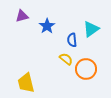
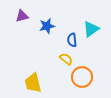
blue star: rotated 21 degrees clockwise
orange circle: moved 4 px left, 8 px down
yellow trapezoid: moved 7 px right
